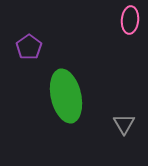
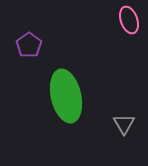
pink ellipse: moved 1 px left; rotated 24 degrees counterclockwise
purple pentagon: moved 2 px up
